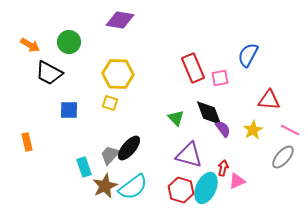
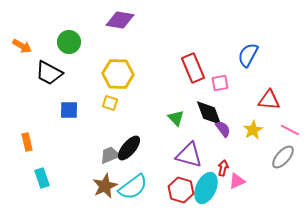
orange arrow: moved 8 px left, 1 px down
pink square: moved 5 px down
gray trapezoid: rotated 25 degrees clockwise
cyan rectangle: moved 42 px left, 11 px down
